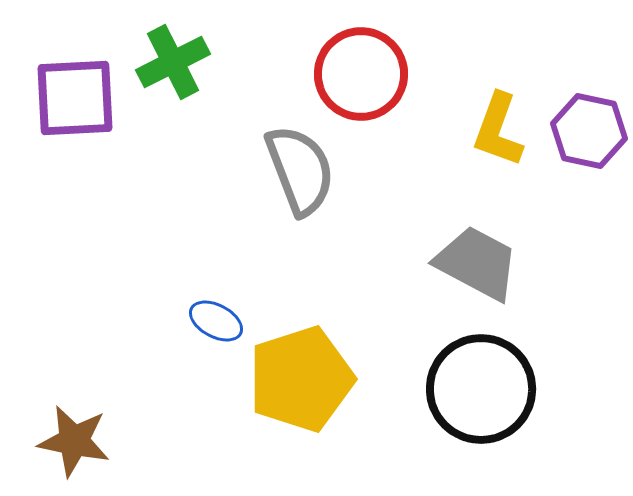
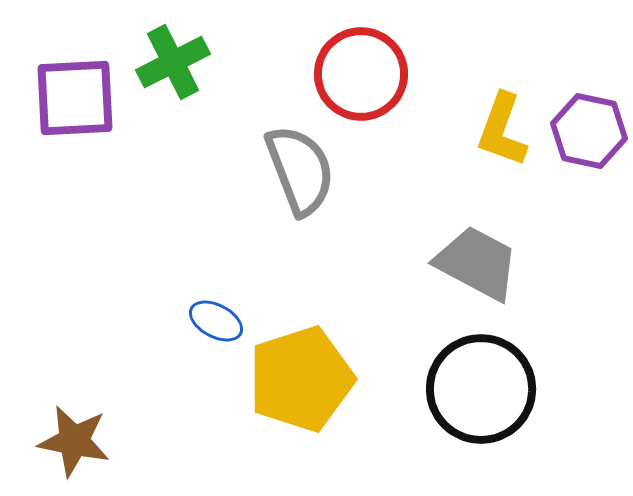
yellow L-shape: moved 4 px right
